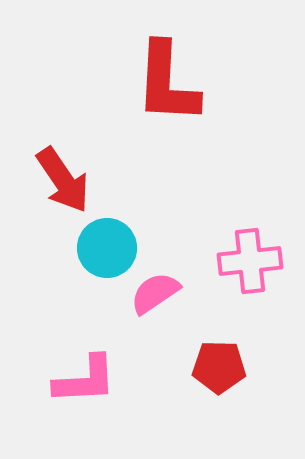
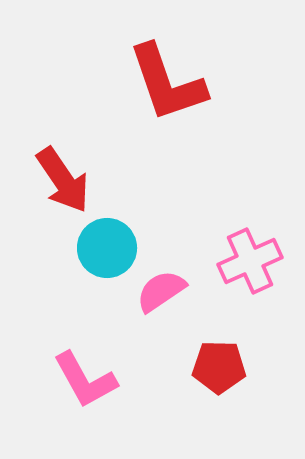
red L-shape: rotated 22 degrees counterclockwise
pink cross: rotated 18 degrees counterclockwise
pink semicircle: moved 6 px right, 2 px up
pink L-shape: rotated 64 degrees clockwise
